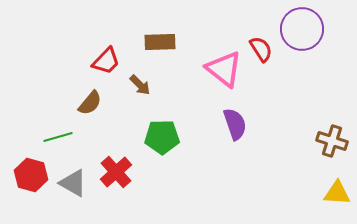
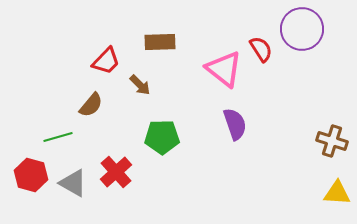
brown semicircle: moved 1 px right, 2 px down
